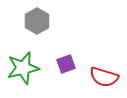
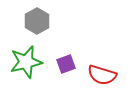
green star: moved 3 px right, 6 px up
red semicircle: moved 2 px left, 2 px up
